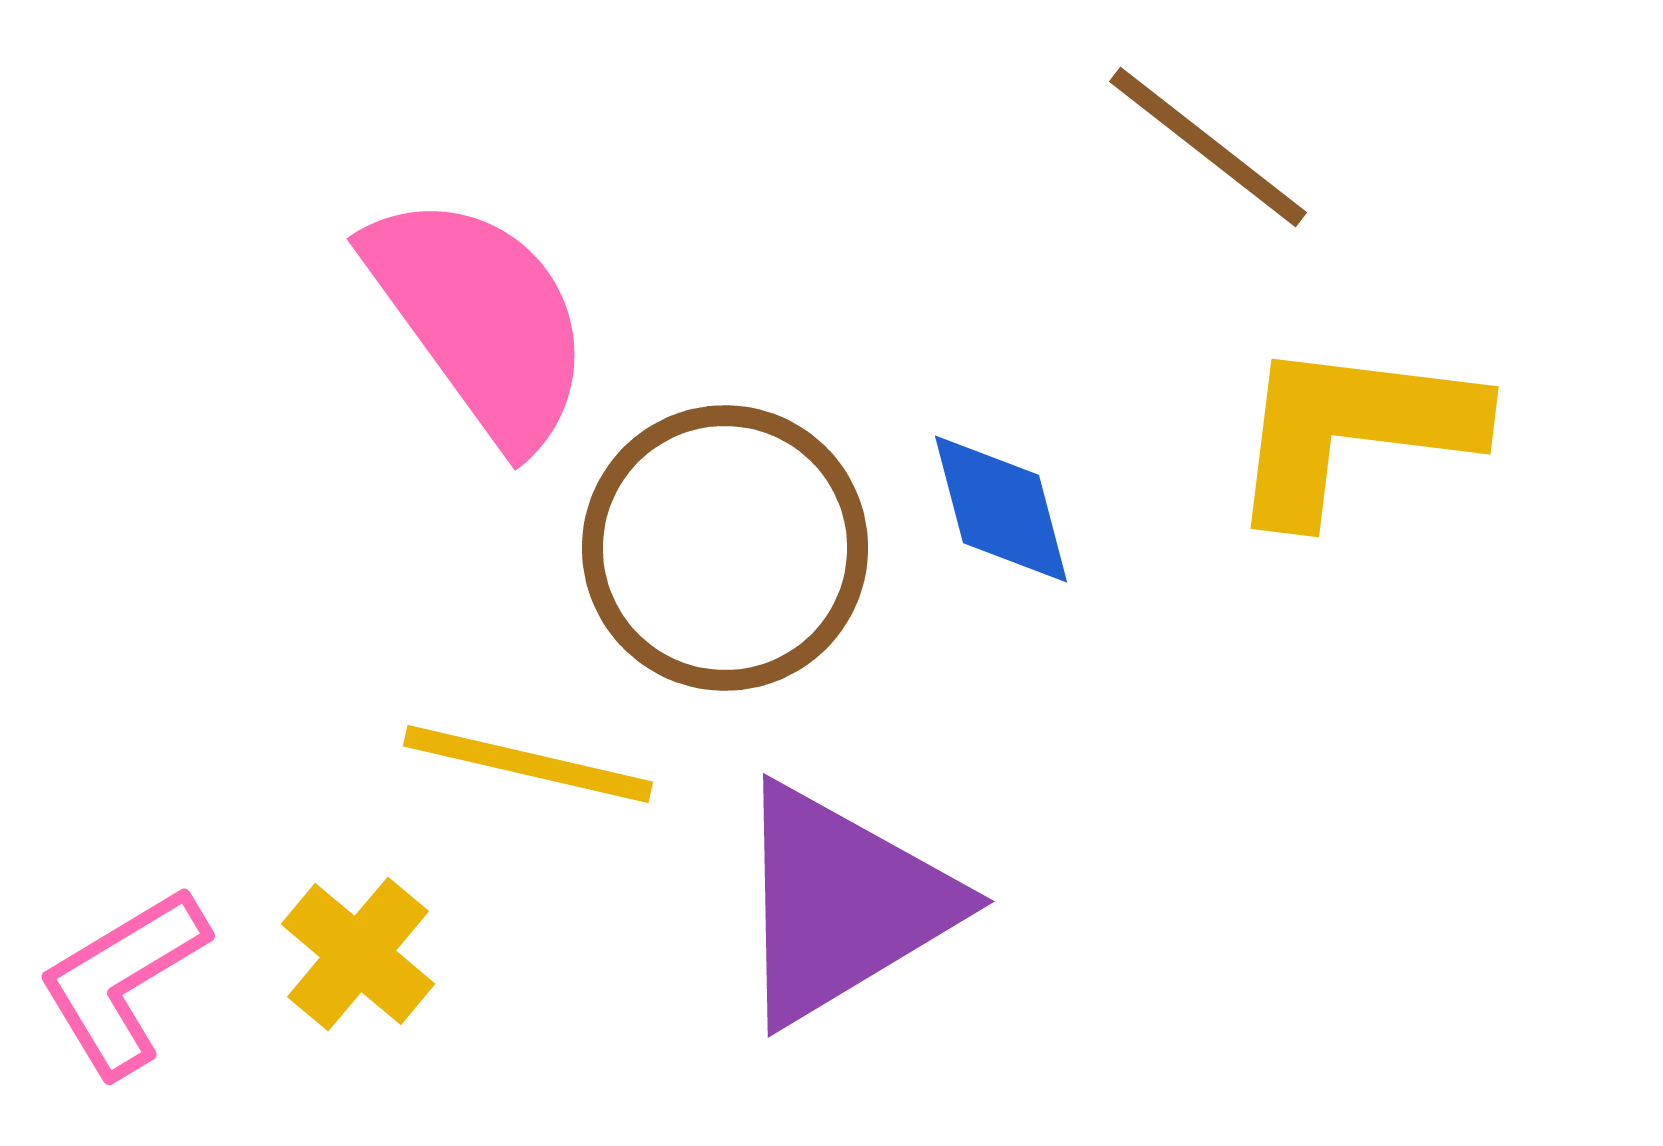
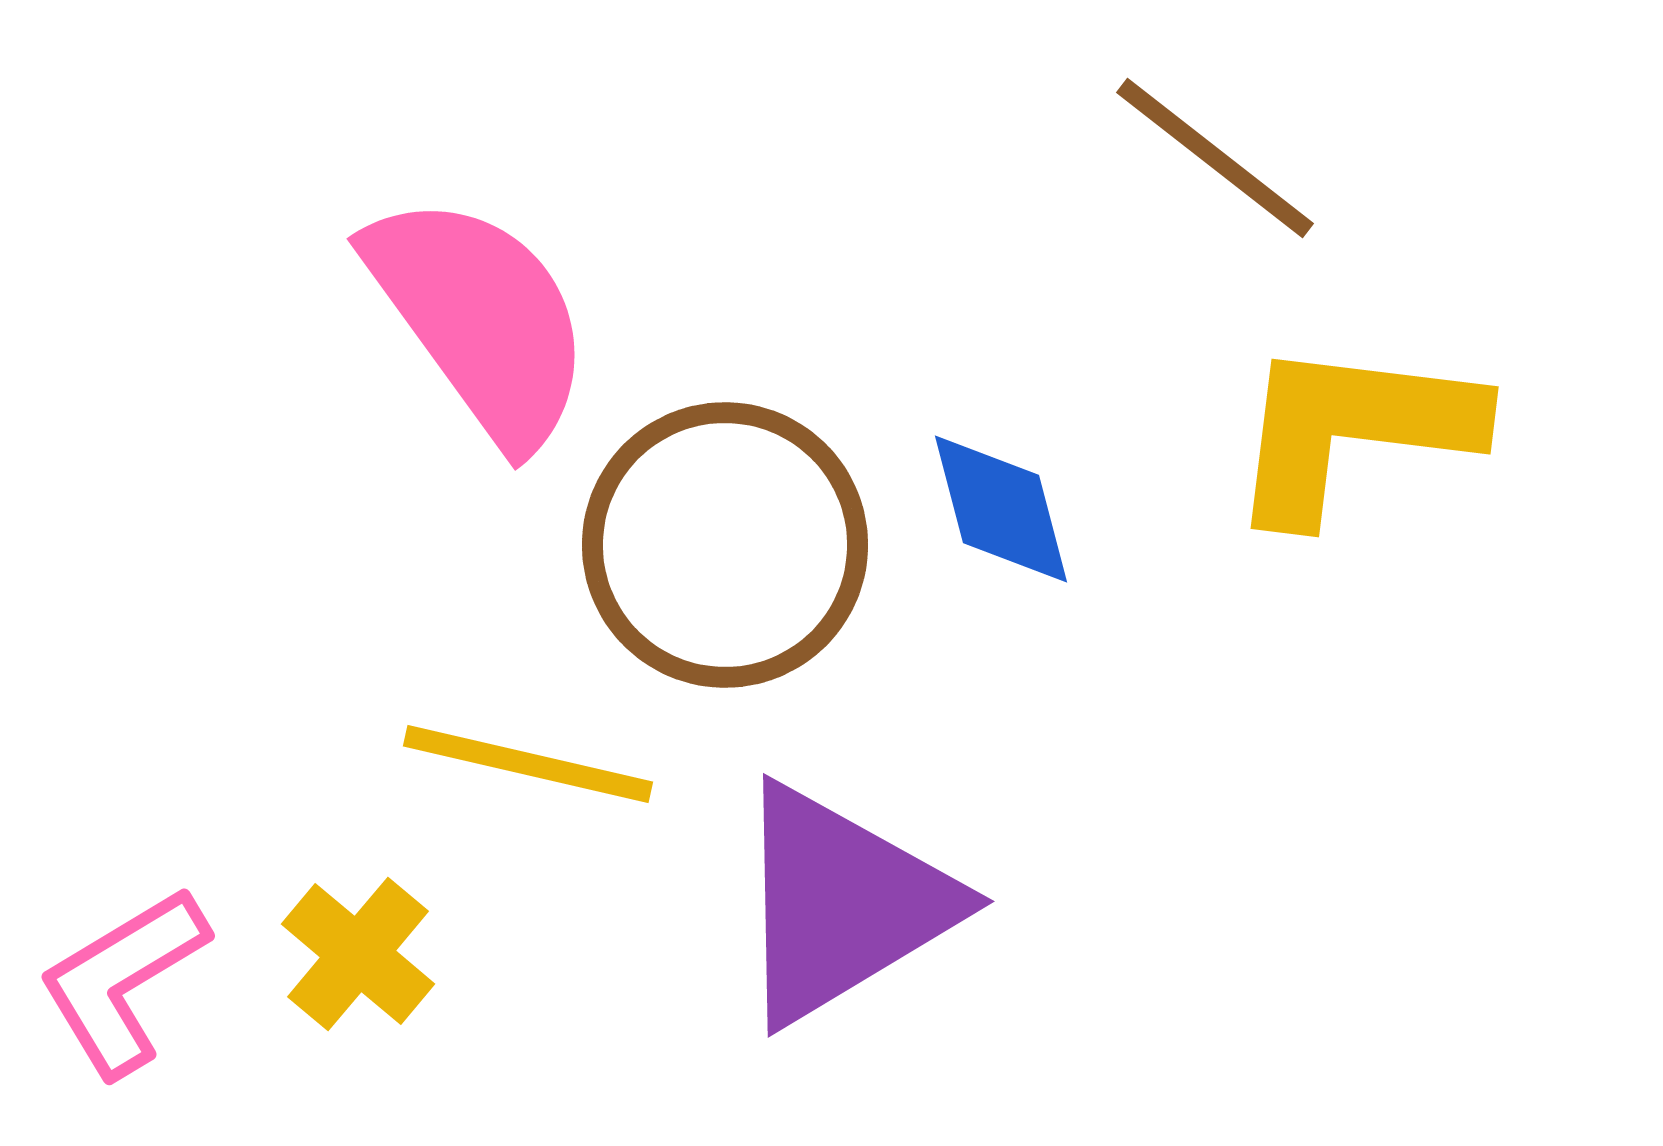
brown line: moved 7 px right, 11 px down
brown circle: moved 3 px up
